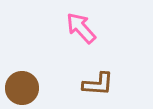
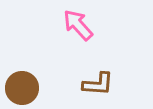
pink arrow: moved 3 px left, 3 px up
